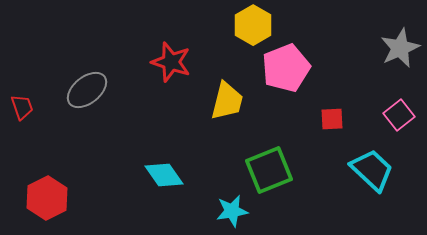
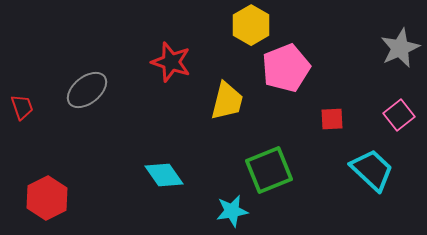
yellow hexagon: moved 2 px left
